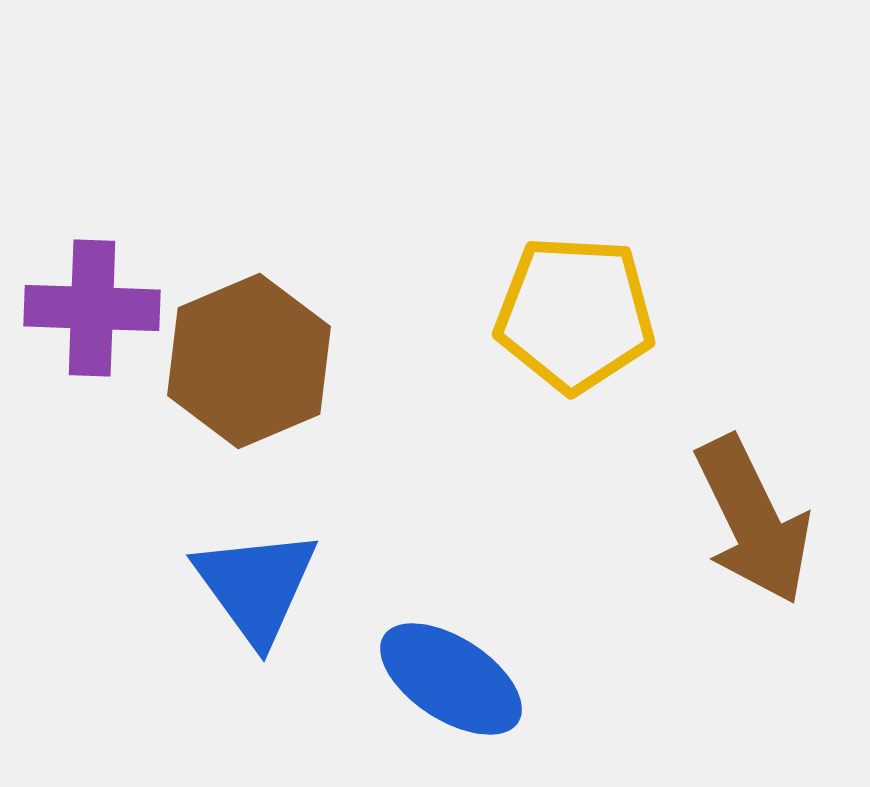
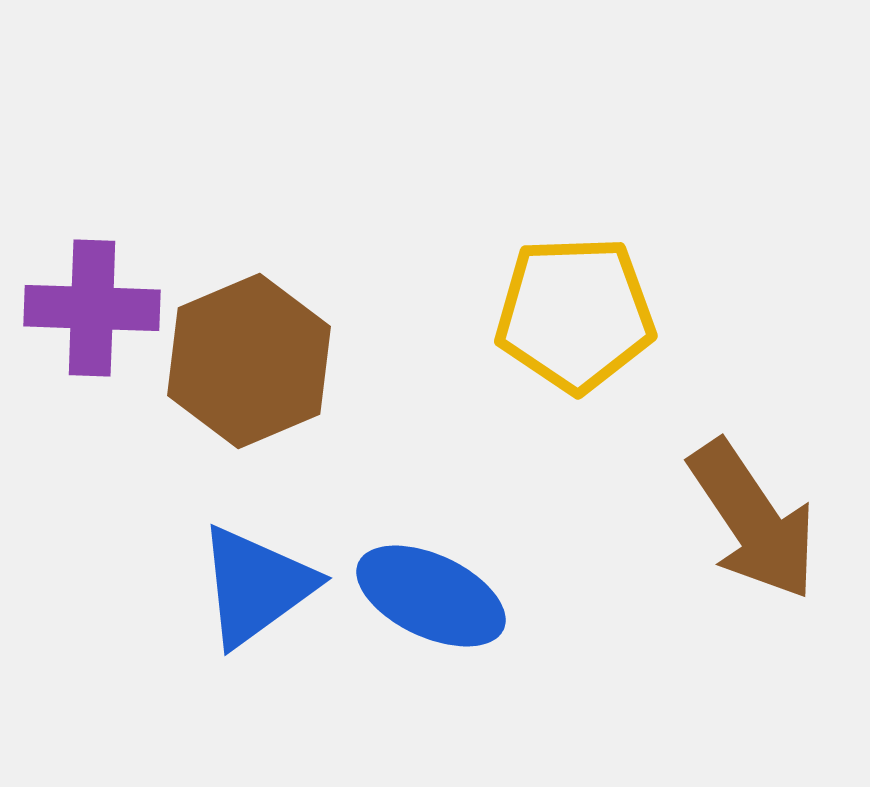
yellow pentagon: rotated 5 degrees counterclockwise
brown arrow: rotated 8 degrees counterclockwise
blue triangle: rotated 30 degrees clockwise
blue ellipse: moved 20 px left, 83 px up; rotated 8 degrees counterclockwise
